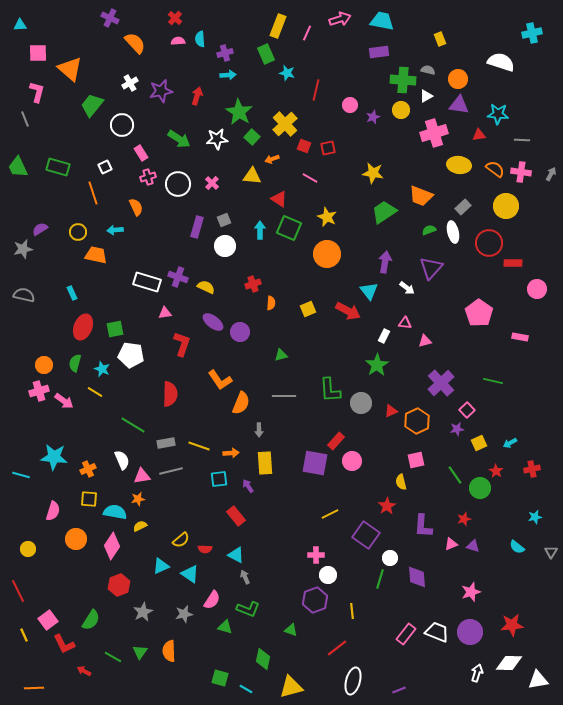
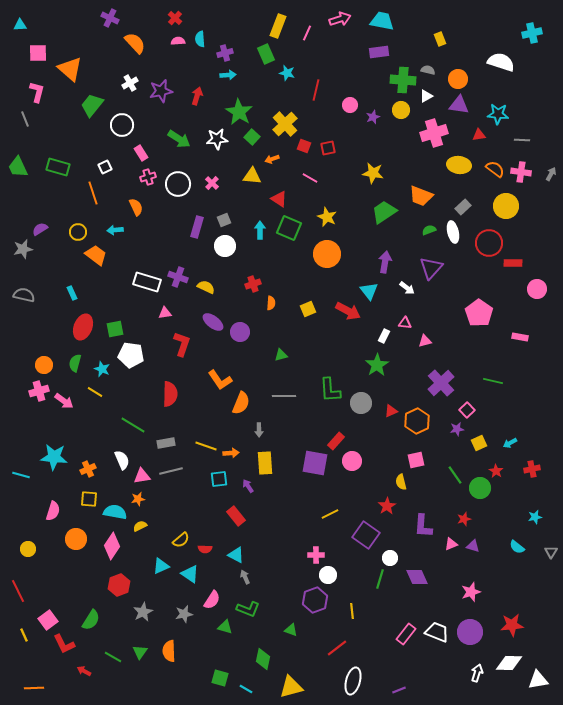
orange trapezoid at (96, 255): rotated 25 degrees clockwise
yellow line at (199, 446): moved 7 px right
purple diamond at (417, 577): rotated 20 degrees counterclockwise
